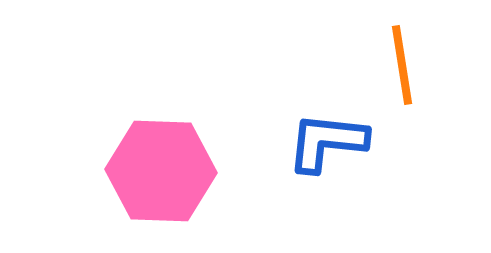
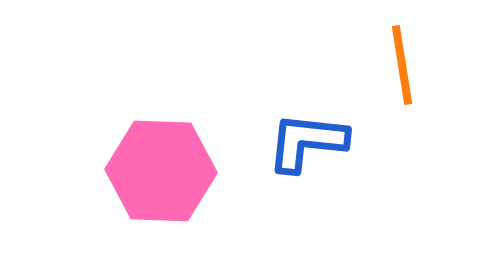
blue L-shape: moved 20 px left
